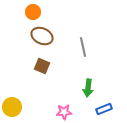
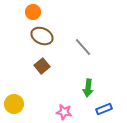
gray line: rotated 30 degrees counterclockwise
brown square: rotated 28 degrees clockwise
yellow circle: moved 2 px right, 3 px up
pink star: rotated 14 degrees clockwise
